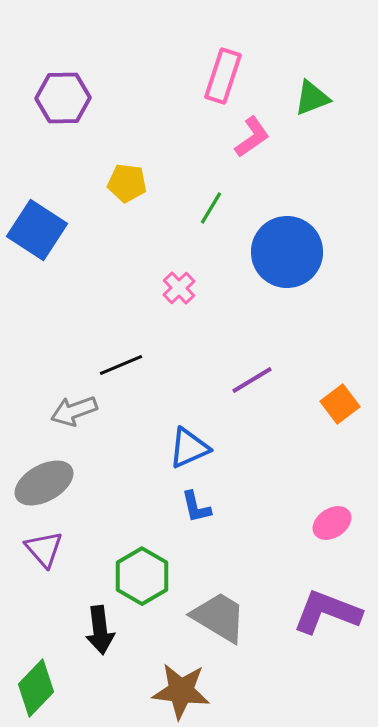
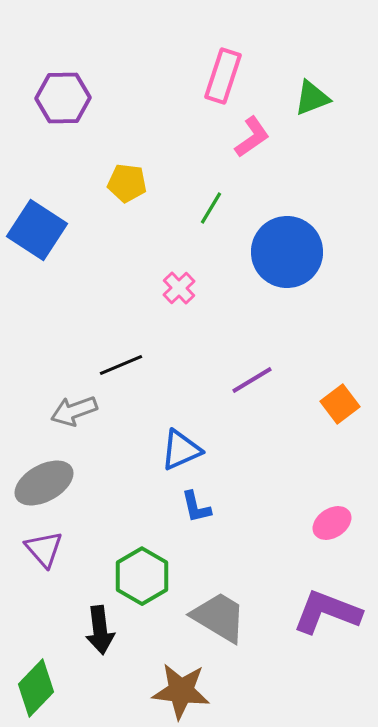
blue triangle: moved 8 px left, 2 px down
